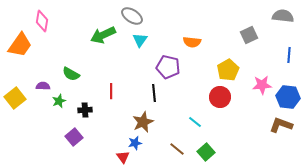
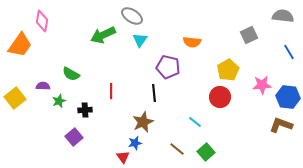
blue line: moved 3 px up; rotated 35 degrees counterclockwise
